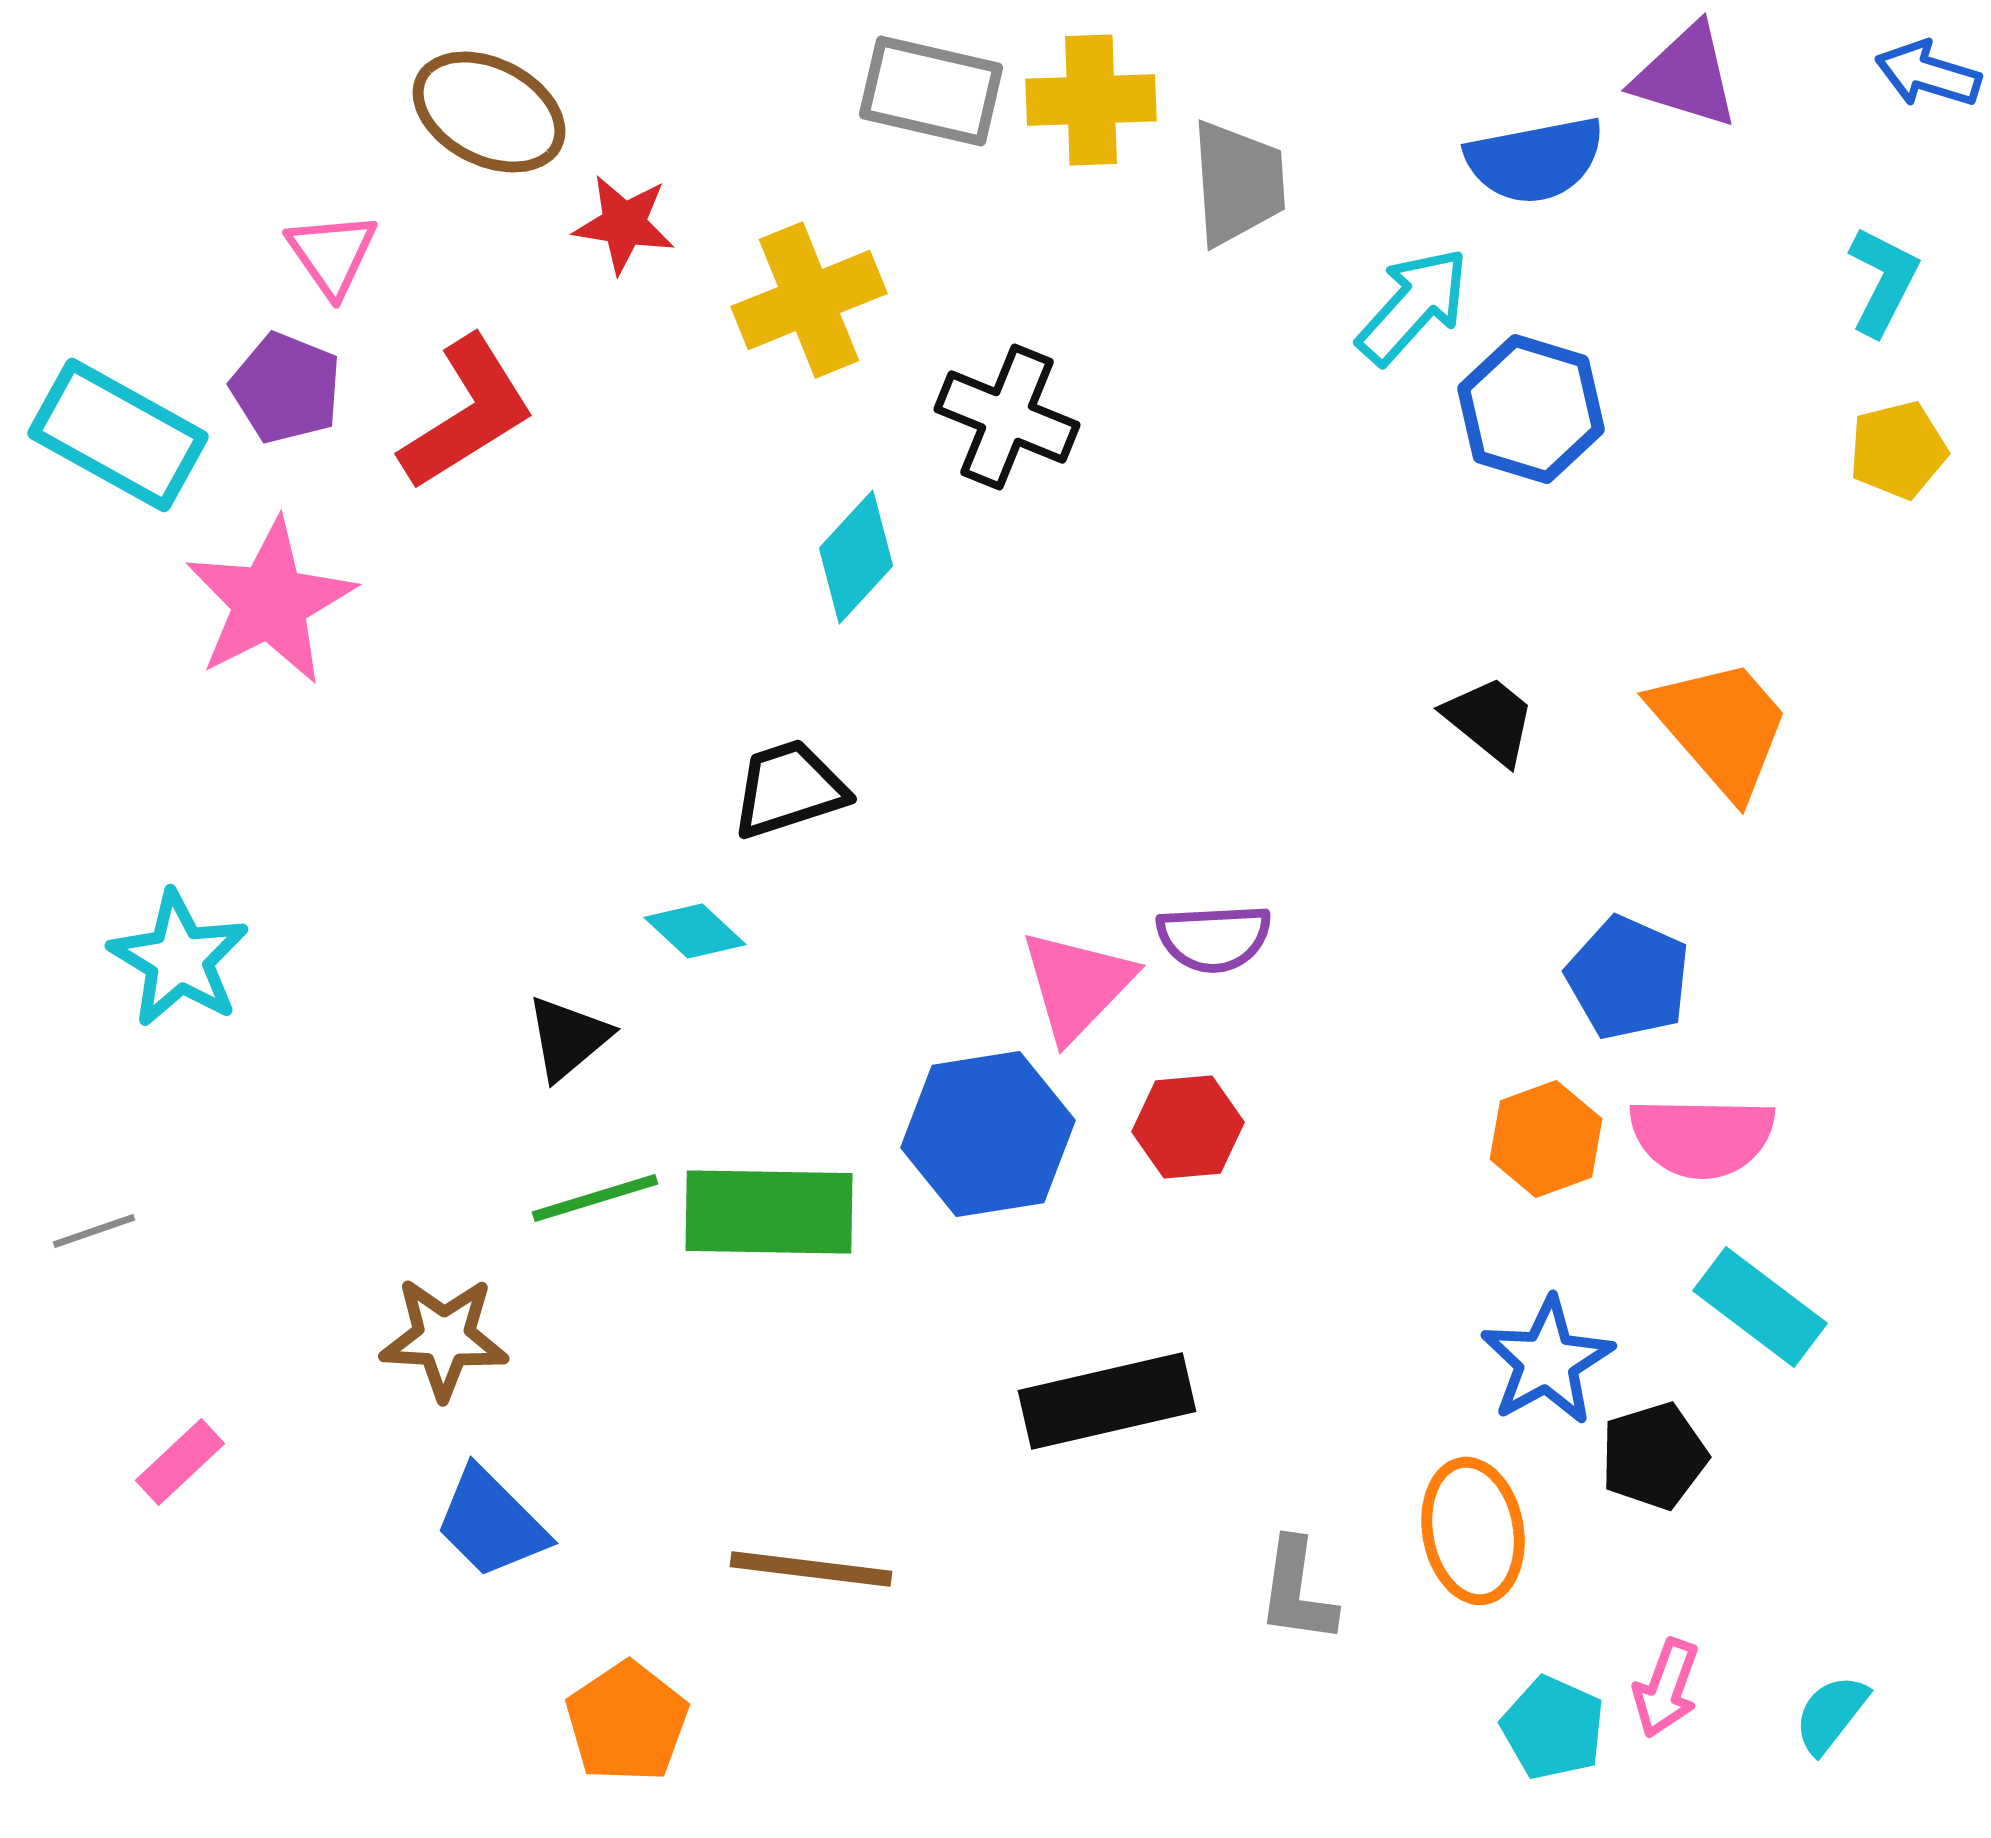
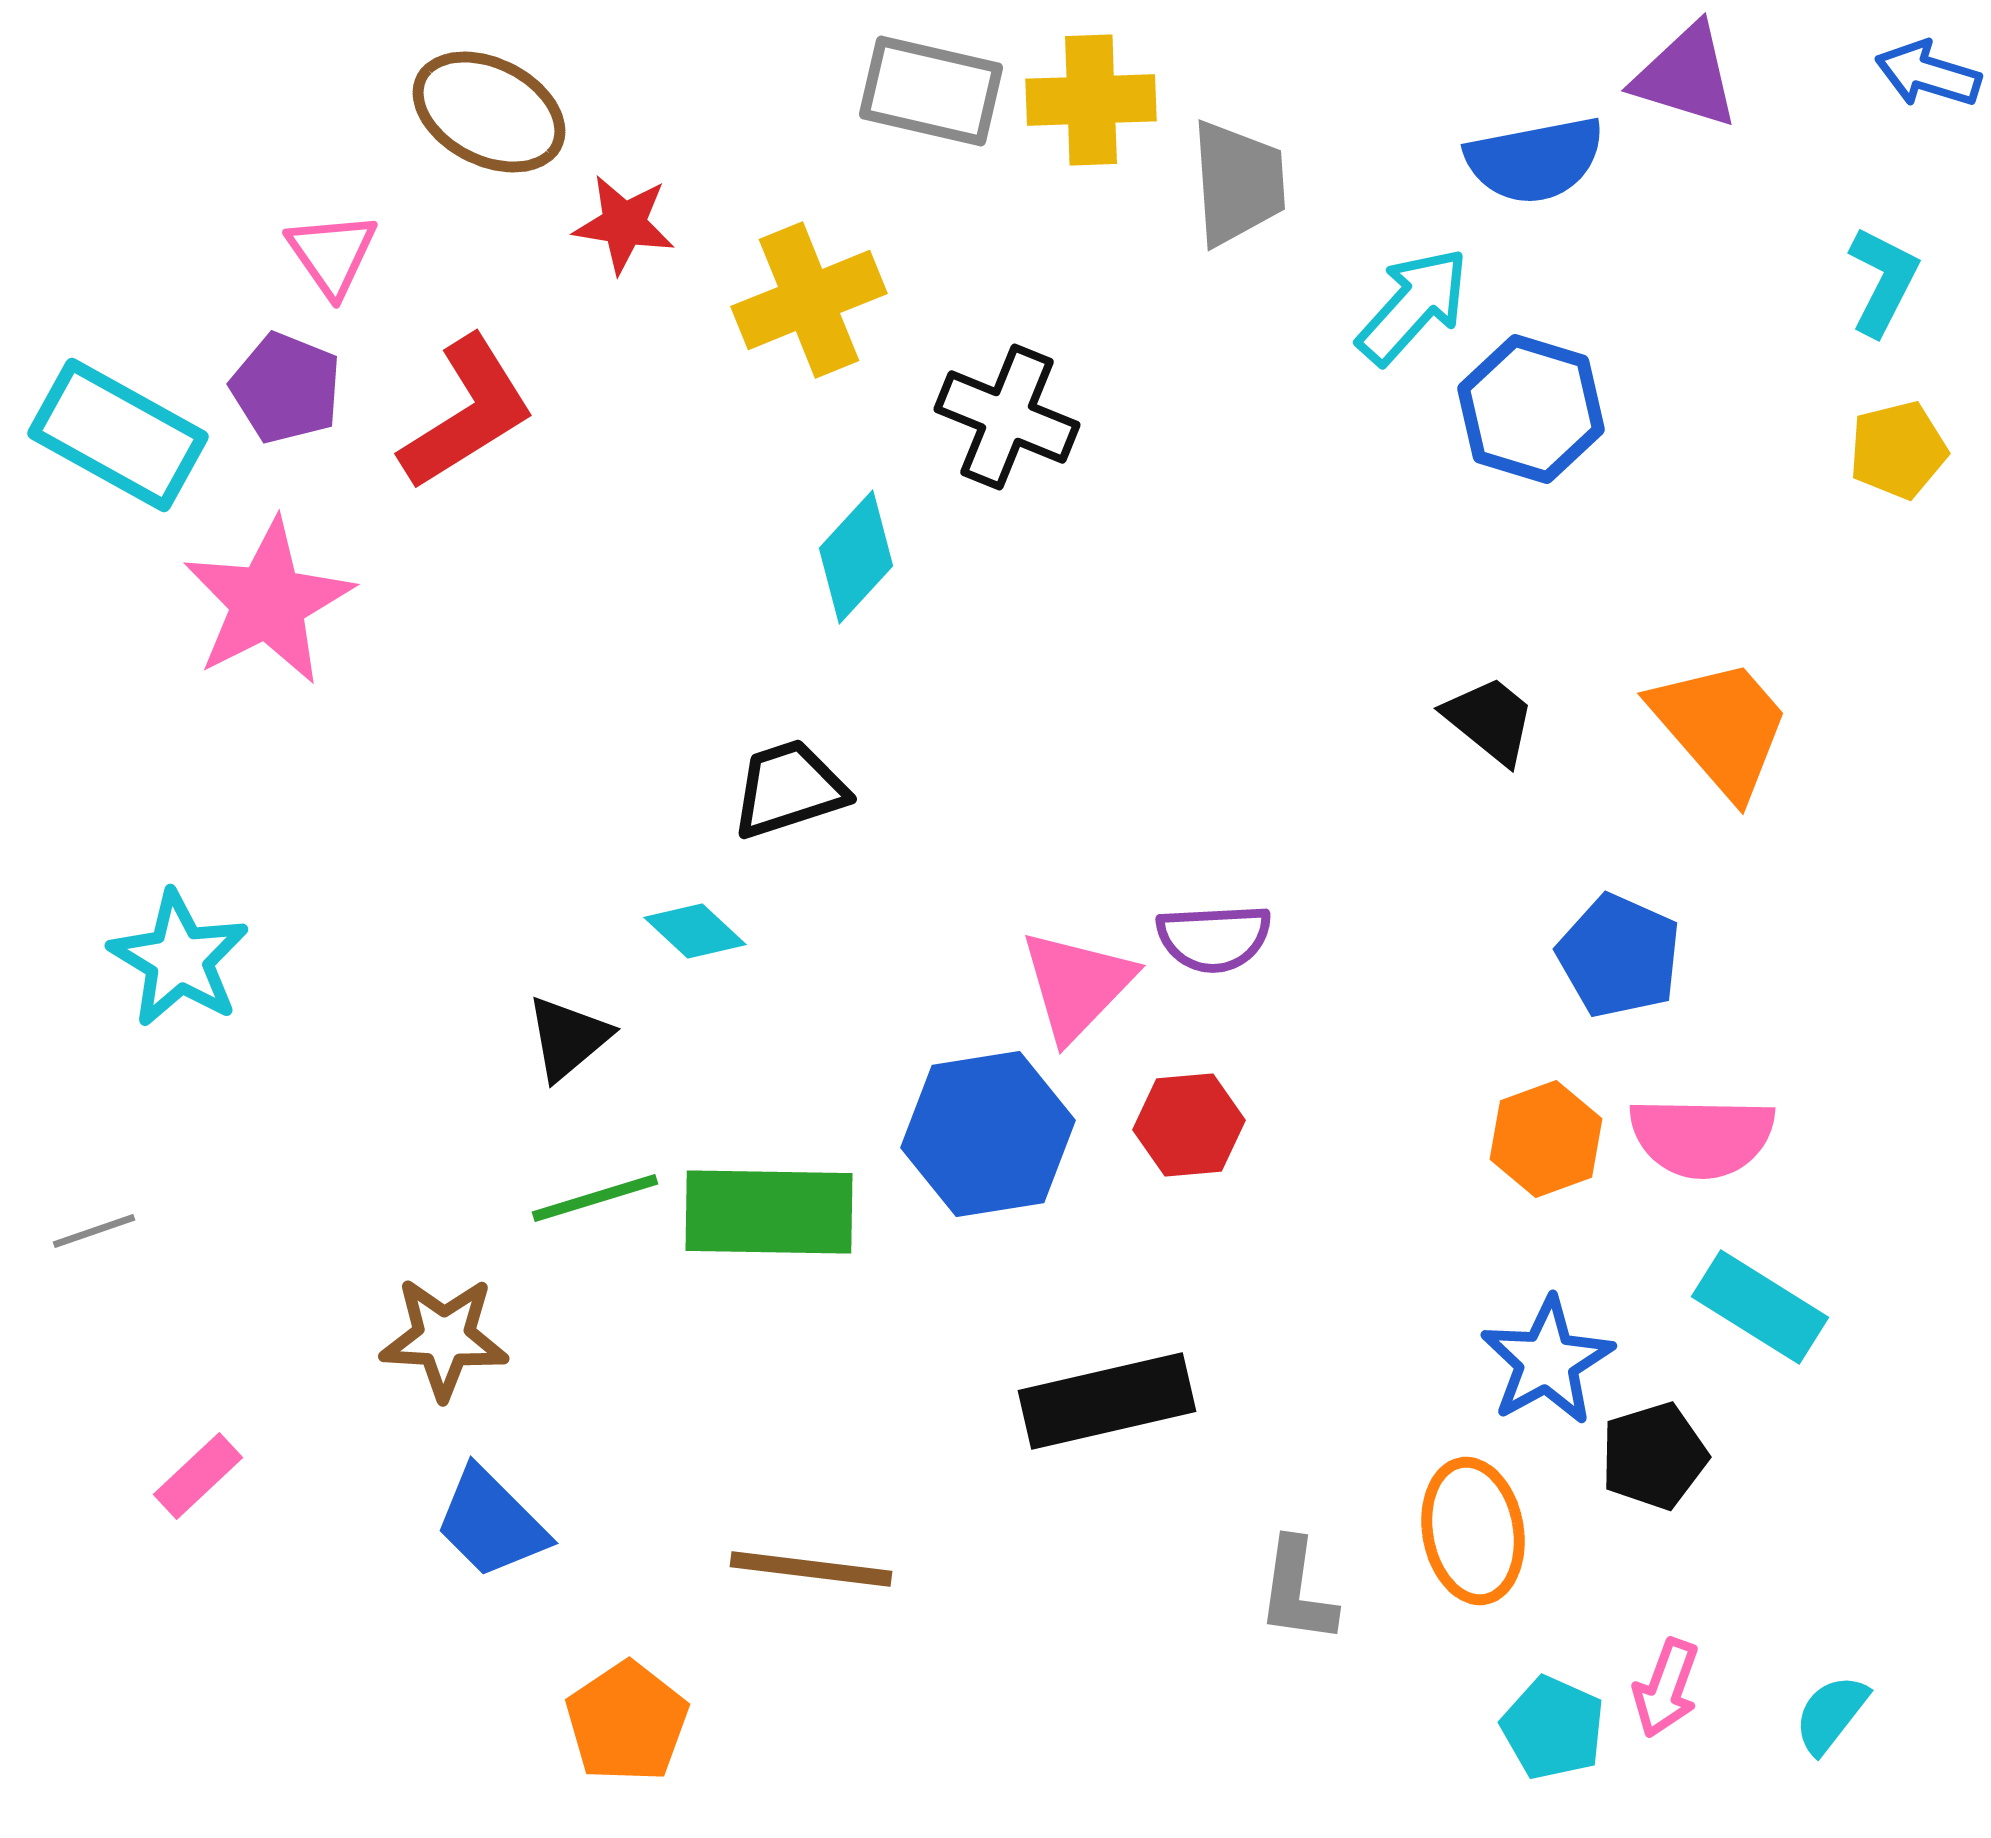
pink star at (270, 602): moved 2 px left
blue pentagon at (1628, 978): moved 9 px left, 22 px up
red hexagon at (1188, 1127): moved 1 px right, 2 px up
cyan rectangle at (1760, 1307): rotated 5 degrees counterclockwise
pink rectangle at (180, 1462): moved 18 px right, 14 px down
